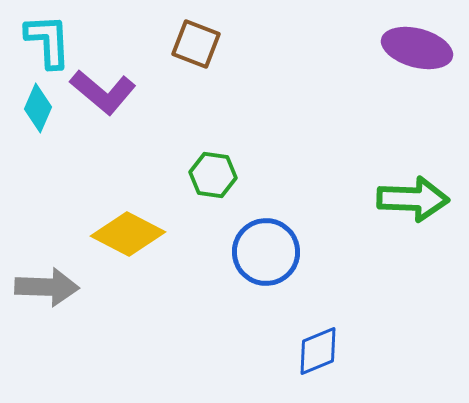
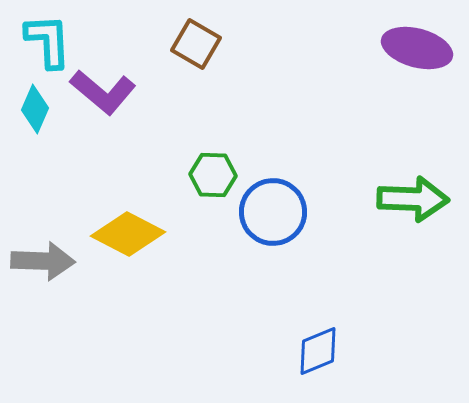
brown square: rotated 9 degrees clockwise
cyan diamond: moved 3 px left, 1 px down
green hexagon: rotated 6 degrees counterclockwise
blue circle: moved 7 px right, 40 px up
gray arrow: moved 4 px left, 26 px up
